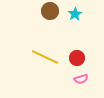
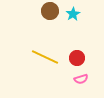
cyan star: moved 2 px left
